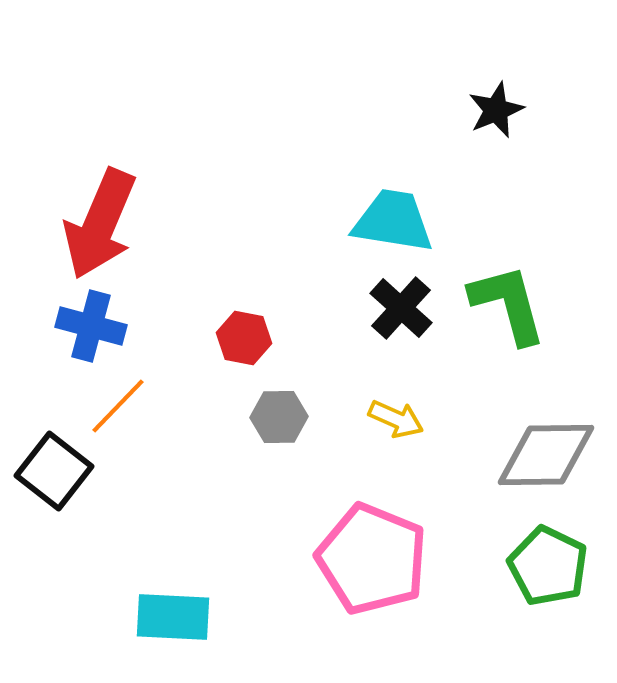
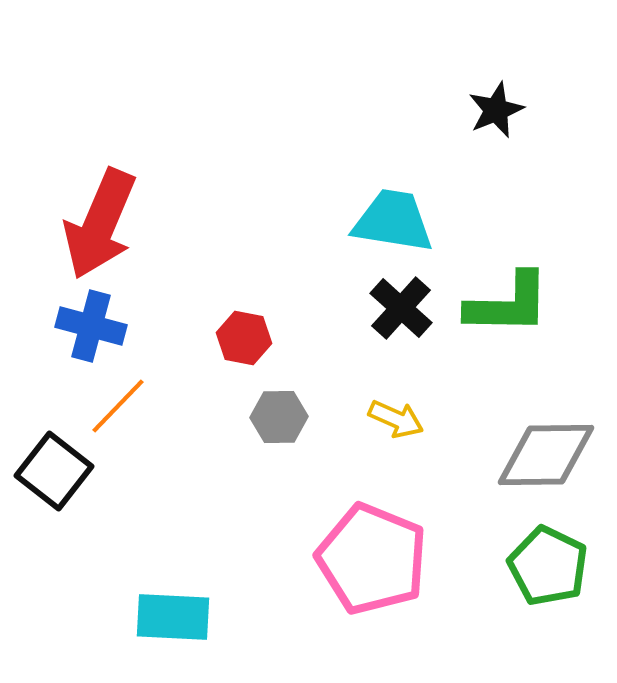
green L-shape: rotated 106 degrees clockwise
